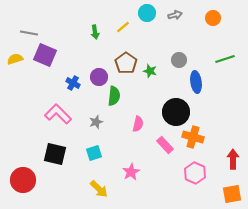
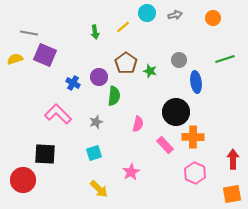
orange cross: rotated 15 degrees counterclockwise
black square: moved 10 px left; rotated 10 degrees counterclockwise
